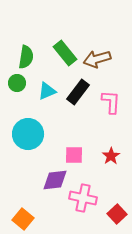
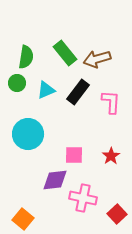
cyan triangle: moved 1 px left, 1 px up
